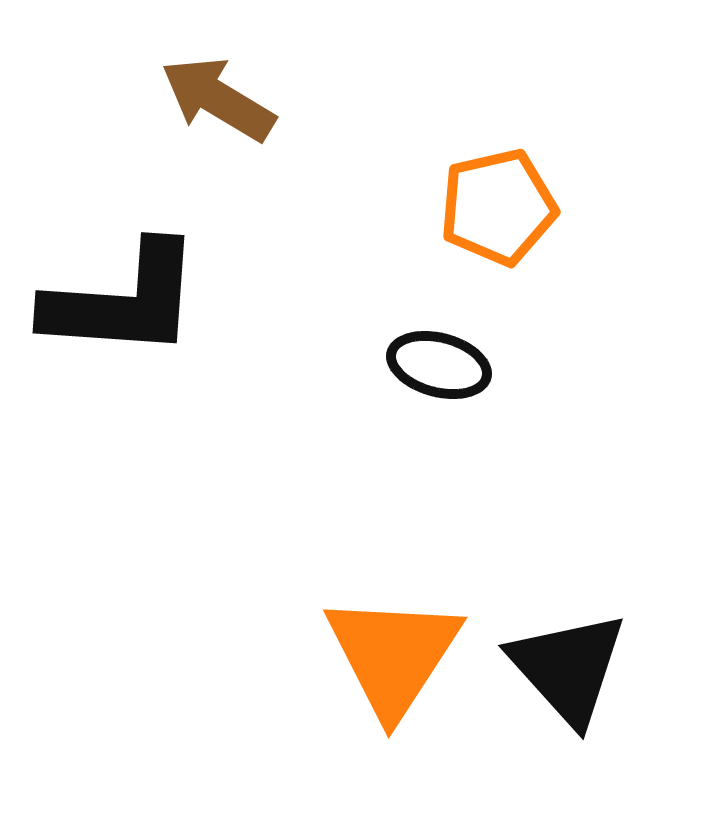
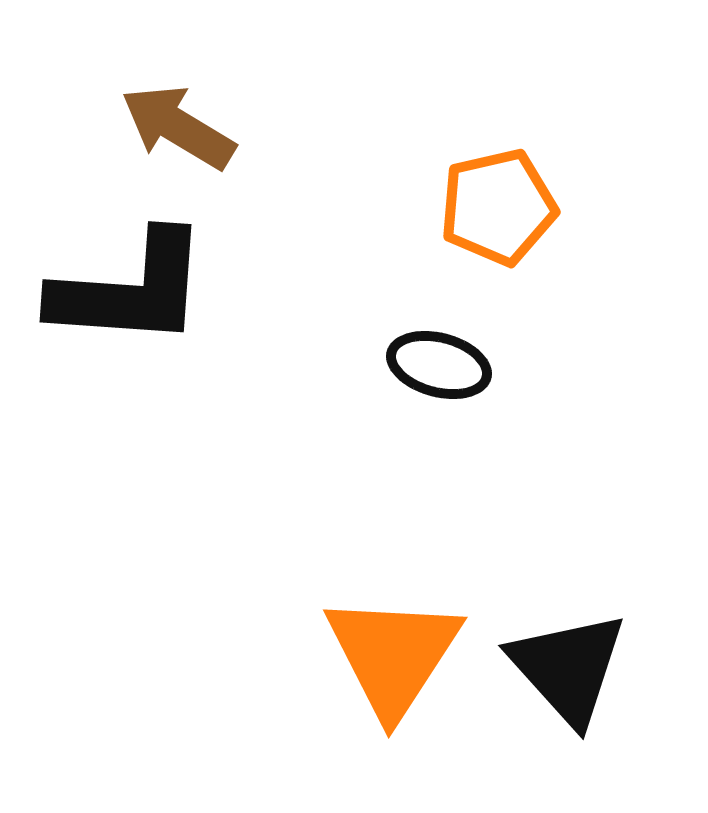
brown arrow: moved 40 px left, 28 px down
black L-shape: moved 7 px right, 11 px up
